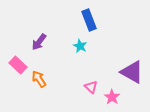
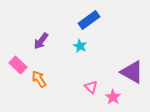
blue rectangle: rotated 75 degrees clockwise
purple arrow: moved 2 px right, 1 px up
pink star: moved 1 px right
